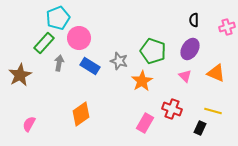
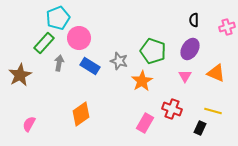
pink triangle: rotated 16 degrees clockwise
